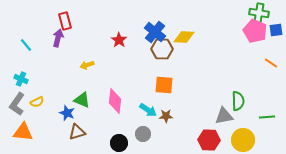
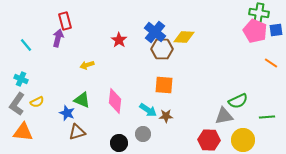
green semicircle: rotated 66 degrees clockwise
